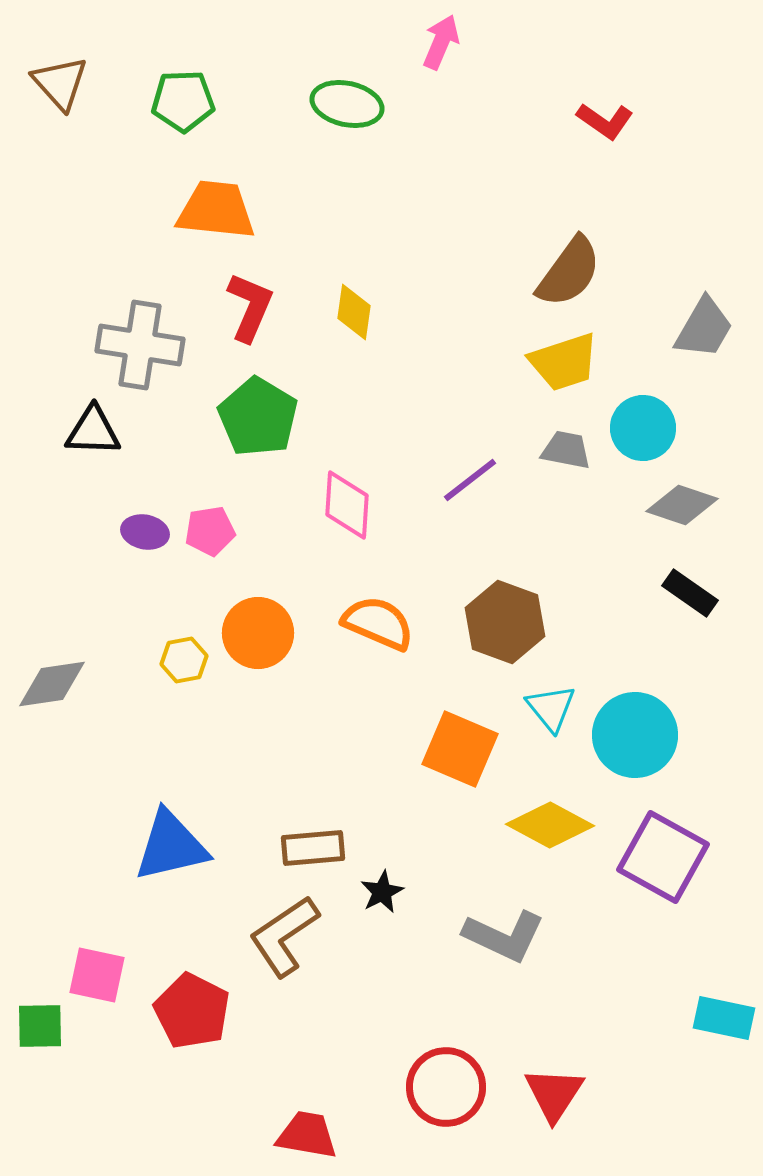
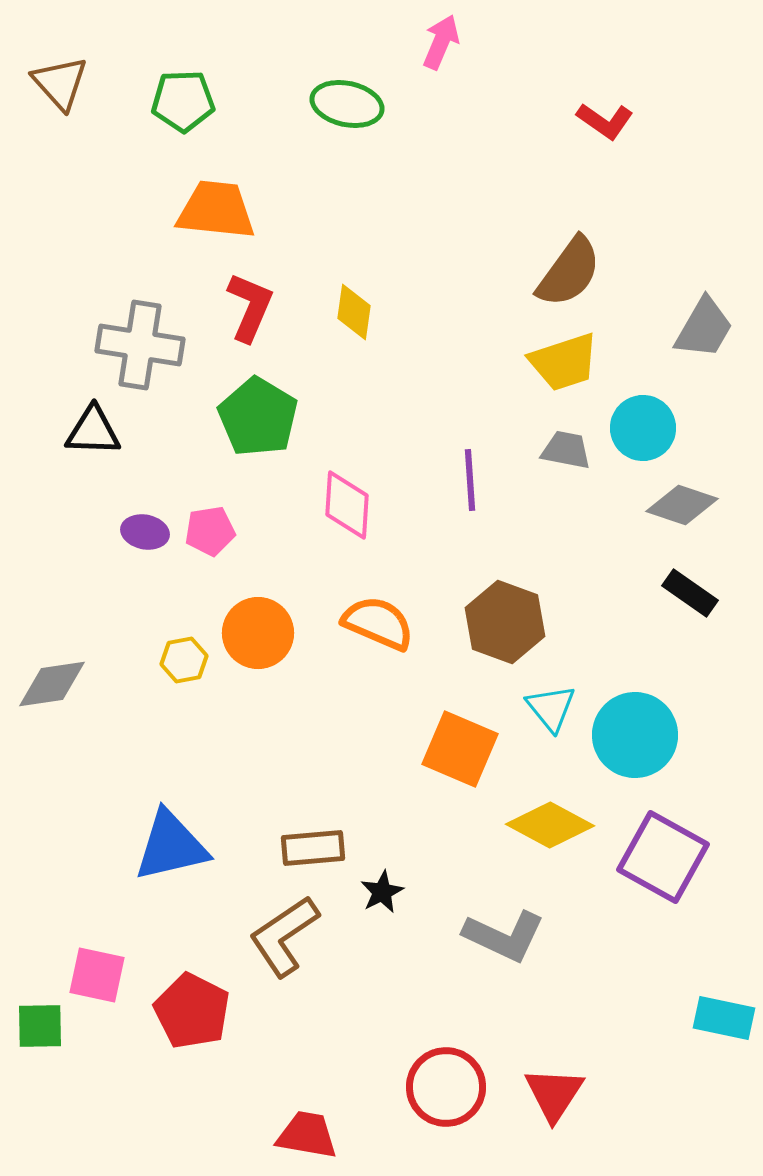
purple line at (470, 480): rotated 56 degrees counterclockwise
